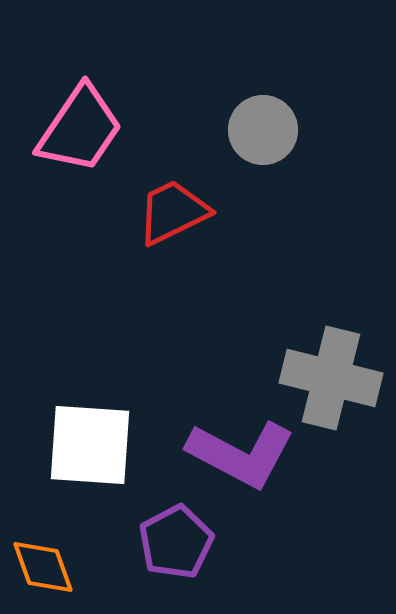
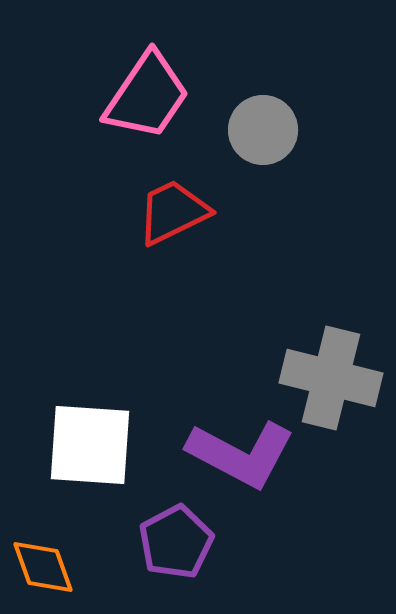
pink trapezoid: moved 67 px right, 33 px up
